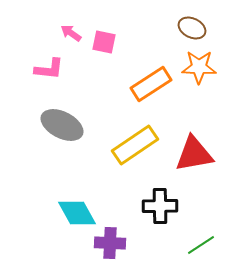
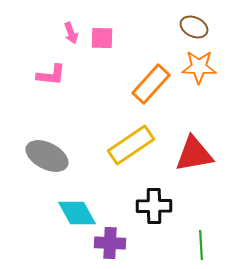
brown ellipse: moved 2 px right, 1 px up
pink arrow: rotated 145 degrees counterclockwise
pink square: moved 2 px left, 4 px up; rotated 10 degrees counterclockwise
pink L-shape: moved 2 px right, 6 px down
orange rectangle: rotated 15 degrees counterclockwise
gray ellipse: moved 15 px left, 31 px down
yellow rectangle: moved 4 px left
black cross: moved 6 px left
green line: rotated 60 degrees counterclockwise
